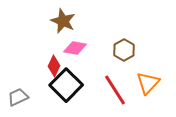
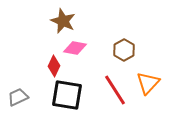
black square: moved 1 px right, 10 px down; rotated 36 degrees counterclockwise
